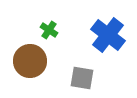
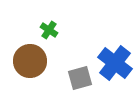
blue cross: moved 7 px right, 28 px down
gray square: moved 2 px left; rotated 25 degrees counterclockwise
